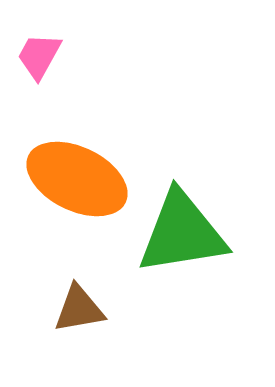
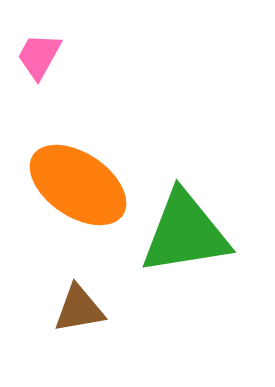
orange ellipse: moved 1 px right, 6 px down; rotated 8 degrees clockwise
green triangle: moved 3 px right
